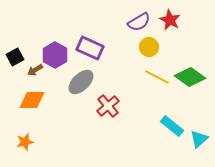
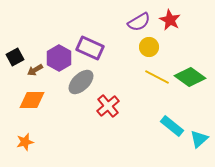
purple hexagon: moved 4 px right, 3 px down
